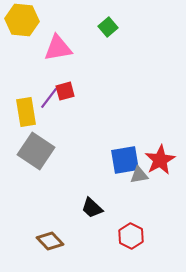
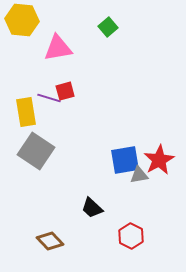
purple line: rotated 70 degrees clockwise
red star: moved 1 px left
